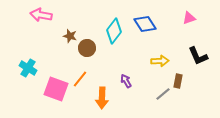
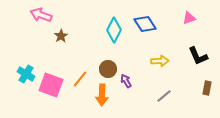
pink arrow: rotated 10 degrees clockwise
cyan diamond: moved 1 px up; rotated 10 degrees counterclockwise
brown star: moved 9 px left; rotated 24 degrees clockwise
brown circle: moved 21 px right, 21 px down
cyan cross: moved 2 px left, 6 px down
brown rectangle: moved 29 px right, 7 px down
pink square: moved 5 px left, 4 px up
gray line: moved 1 px right, 2 px down
orange arrow: moved 3 px up
